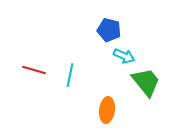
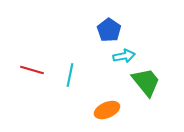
blue pentagon: rotated 20 degrees clockwise
cyan arrow: rotated 35 degrees counterclockwise
red line: moved 2 px left
orange ellipse: rotated 60 degrees clockwise
